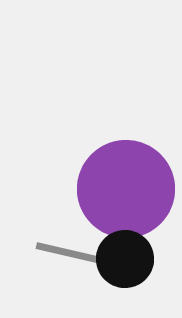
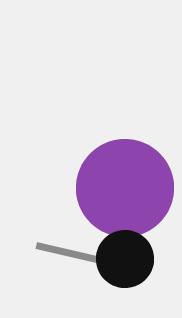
purple circle: moved 1 px left, 1 px up
